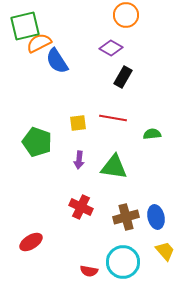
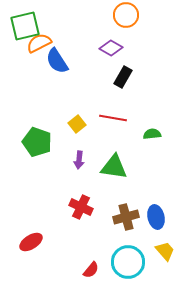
yellow square: moved 1 px left, 1 px down; rotated 30 degrees counterclockwise
cyan circle: moved 5 px right
red semicircle: moved 2 px right, 1 px up; rotated 60 degrees counterclockwise
